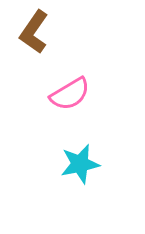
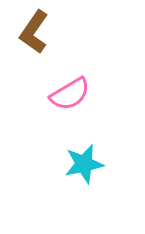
cyan star: moved 4 px right
